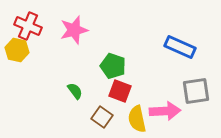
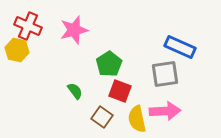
green pentagon: moved 4 px left, 2 px up; rotated 20 degrees clockwise
gray square: moved 31 px left, 17 px up
